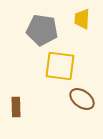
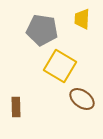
yellow square: rotated 24 degrees clockwise
